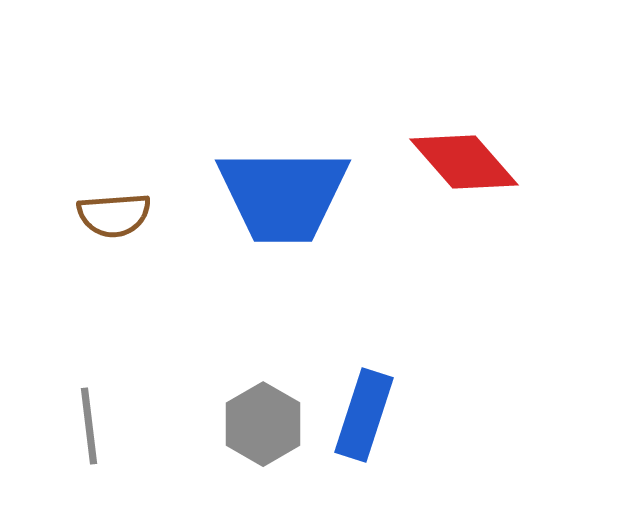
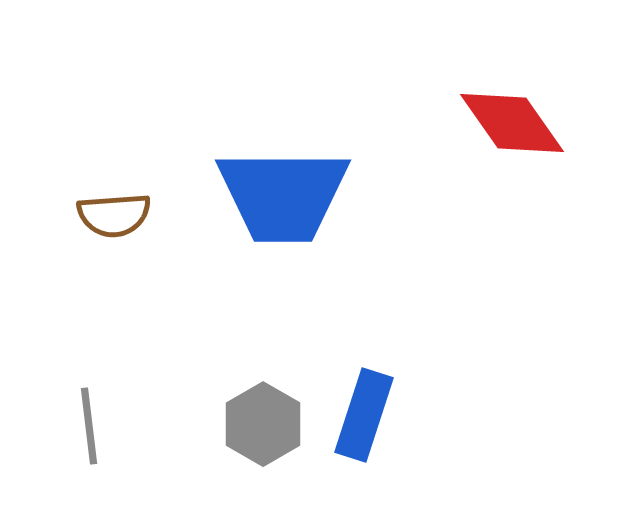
red diamond: moved 48 px right, 39 px up; rotated 6 degrees clockwise
